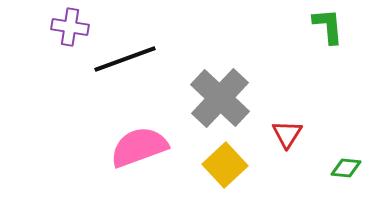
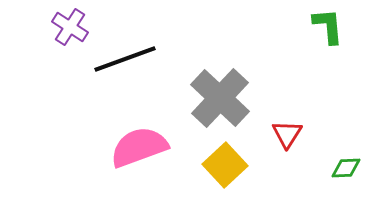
purple cross: rotated 24 degrees clockwise
green diamond: rotated 8 degrees counterclockwise
